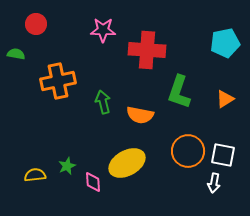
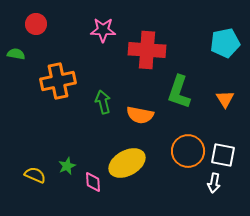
orange triangle: rotated 30 degrees counterclockwise
yellow semicircle: rotated 30 degrees clockwise
